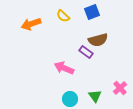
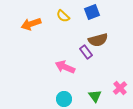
purple rectangle: rotated 16 degrees clockwise
pink arrow: moved 1 px right, 1 px up
cyan circle: moved 6 px left
